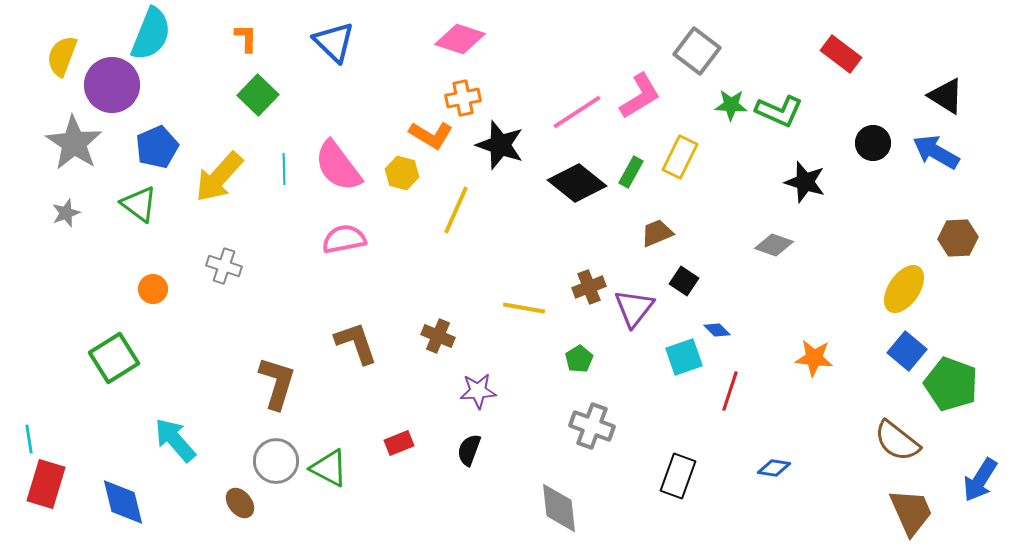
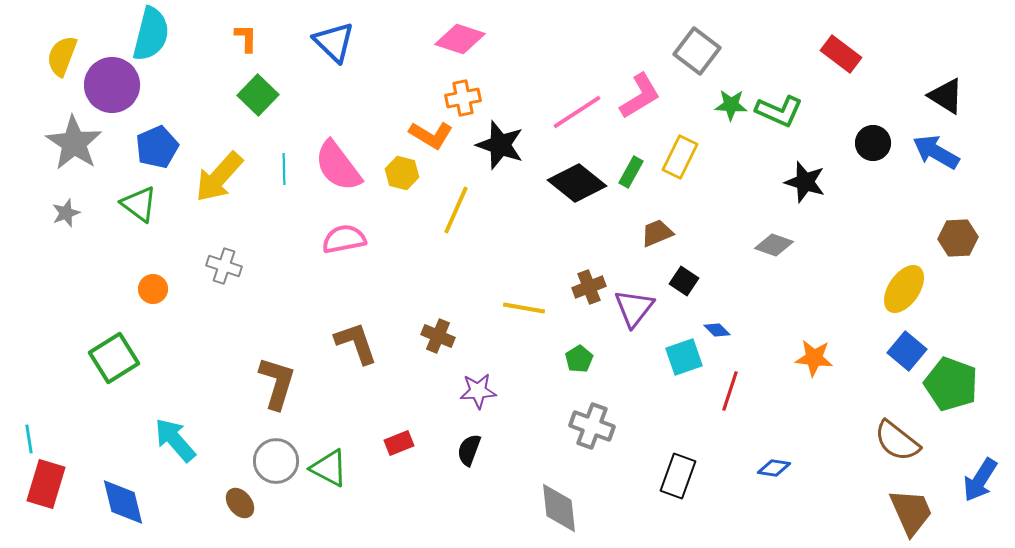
cyan semicircle at (151, 34): rotated 8 degrees counterclockwise
